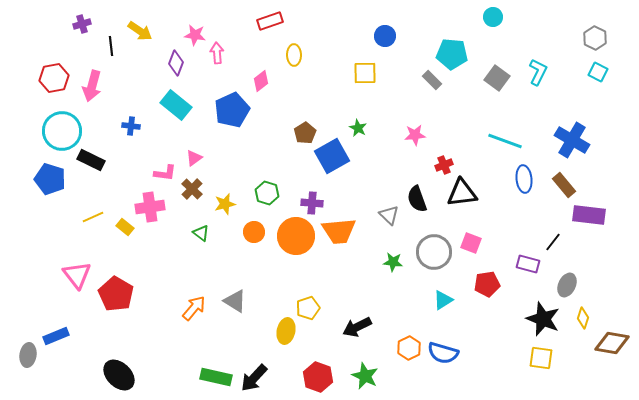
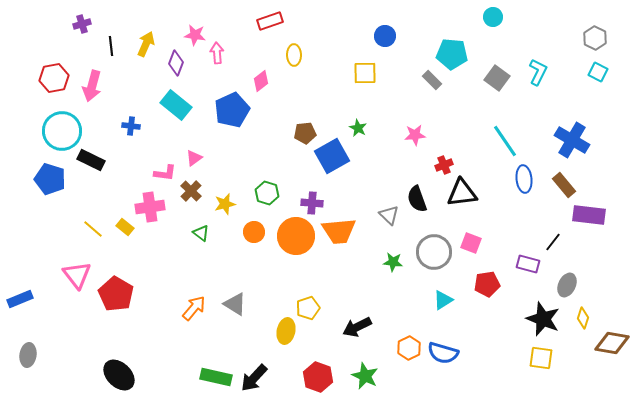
yellow arrow at (140, 31): moved 6 px right, 13 px down; rotated 100 degrees counterclockwise
brown pentagon at (305, 133): rotated 25 degrees clockwise
cyan line at (505, 141): rotated 36 degrees clockwise
brown cross at (192, 189): moved 1 px left, 2 px down
yellow line at (93, 217): moved 12 px down; rotated 65 degrees clockwise
gray triangle at (235, 301): moved 3 px down
blue rectangle at (56, 336): moved 36 px left, 37 px up
